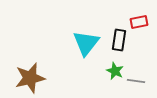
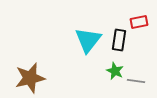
cyan triangle: moved 2 px right, 3 px up
